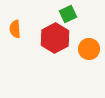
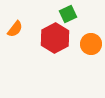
orange semicircle: rotated 138 degrees counterclockwise
orange circle: moved 2 px right, 5 px up
